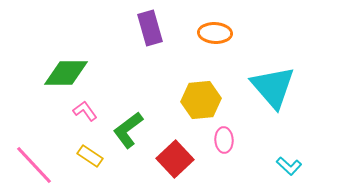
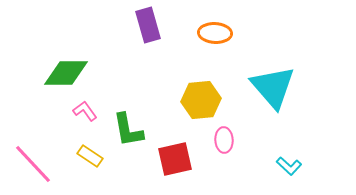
purple rectangle: moved 2 px left, 3 px up
green L-shape: rotated 63 degrees counterclockwise
red square: rotated 30 degrees clockwise
pink line: moved 1 px left, 1 px up
